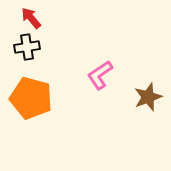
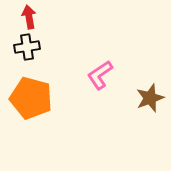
red arrow: moved 2 px left, 1 px up; rotated 30 degrees clockwise
brown star: moved 2 px right, 1 px down
